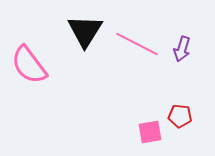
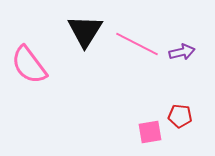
purple arrow: moved 3 px down; rotated 120 degrees counterclockwise
